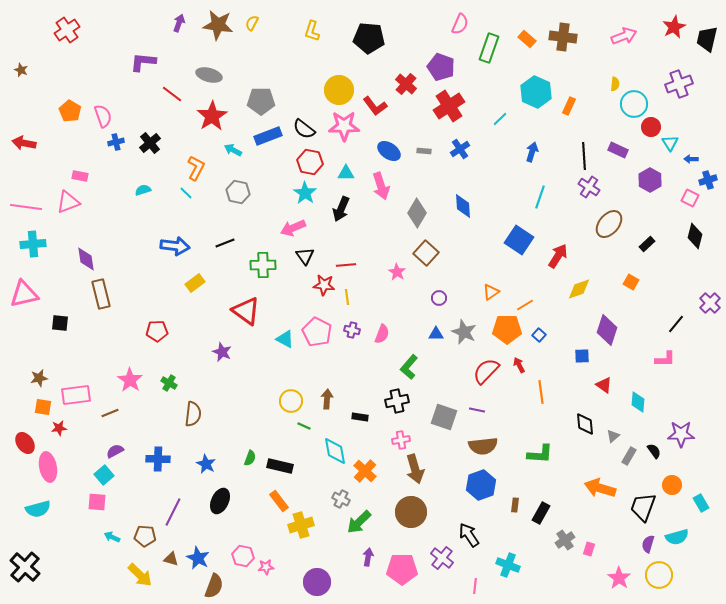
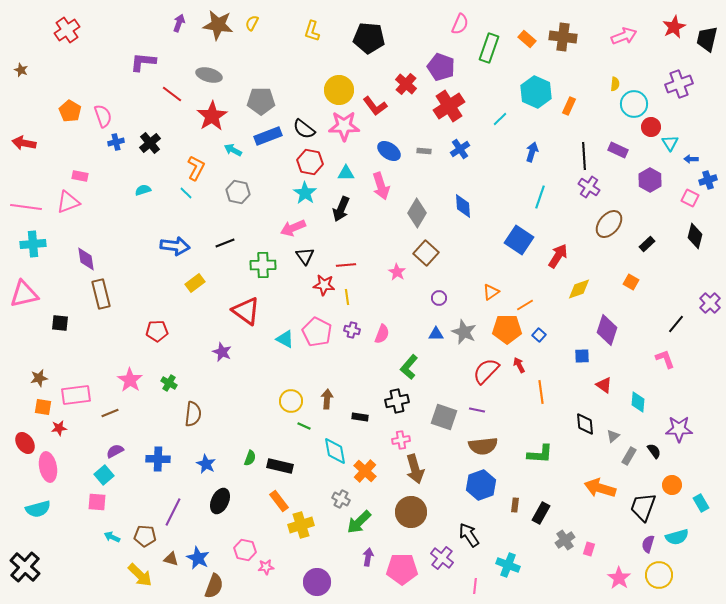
pink L-shape at (665, 359): rotated 110 degrees counterclockwise
purple star at (681, 434): moved 2 px left, 5 px up
pink hexagon at (243, 556): moved 2 px right, 6 px up
